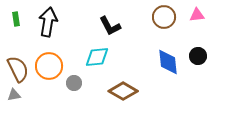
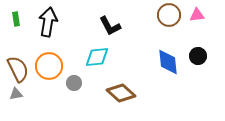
brown circle: moved 5 px right, 2 px up
brown diamond: moved 2 px left, 2 px down; rotated 12 degrees clockwise
gray triangle: moved 2 px right, 1 px up
